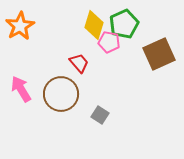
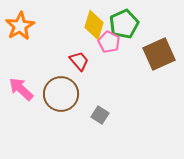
pink pentagon: rotated 15 degrees clockwise
red trapezoid: moved 2 px up
pink arrow: rotated 16 degrees counterclockwise
